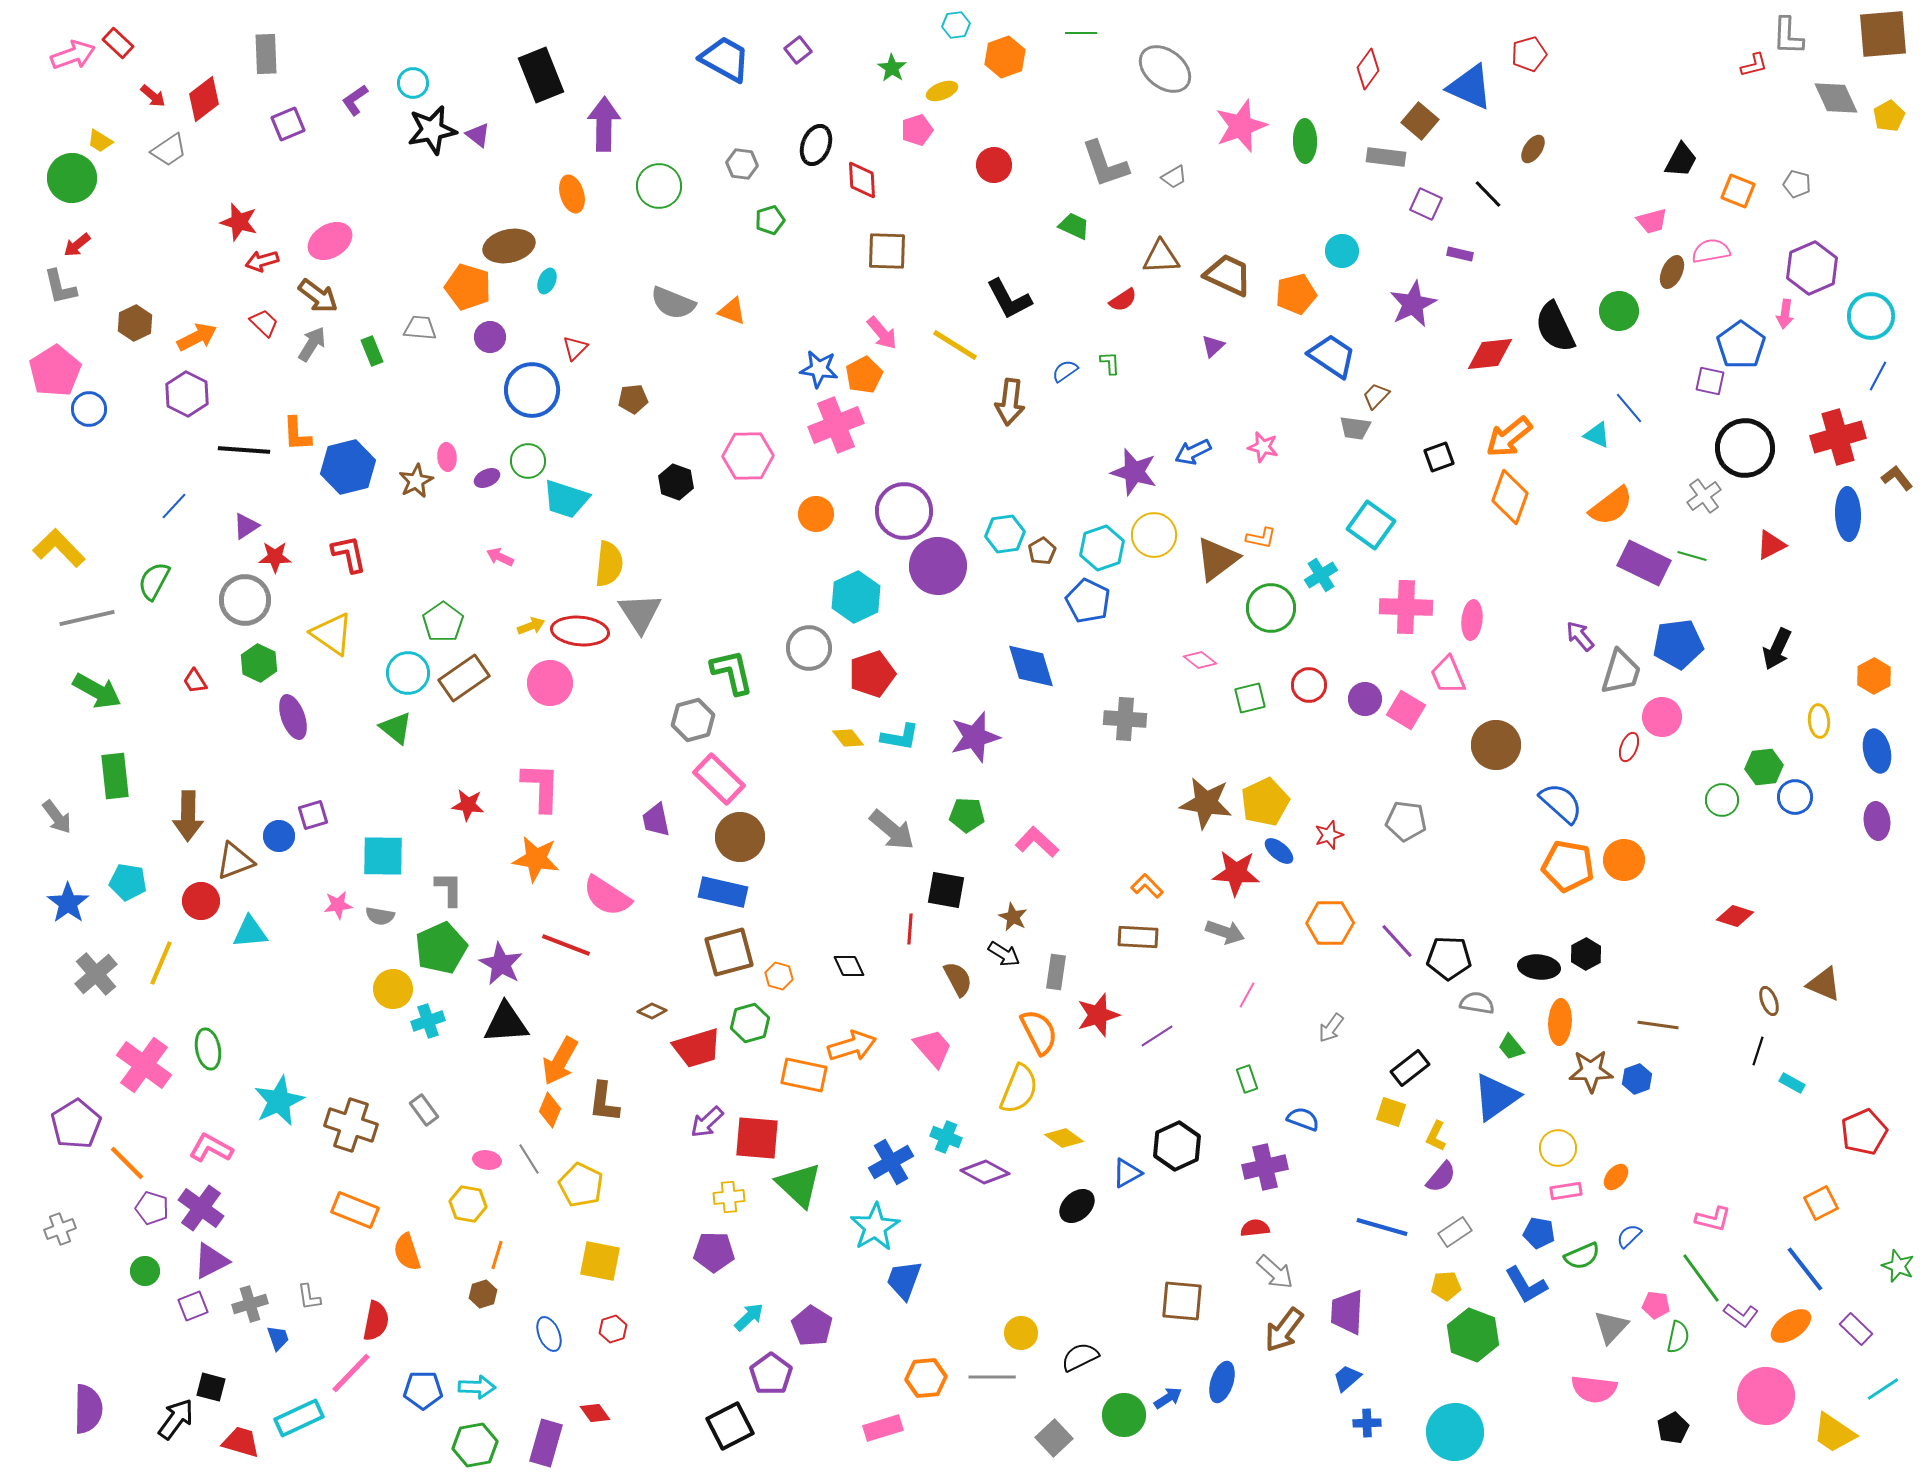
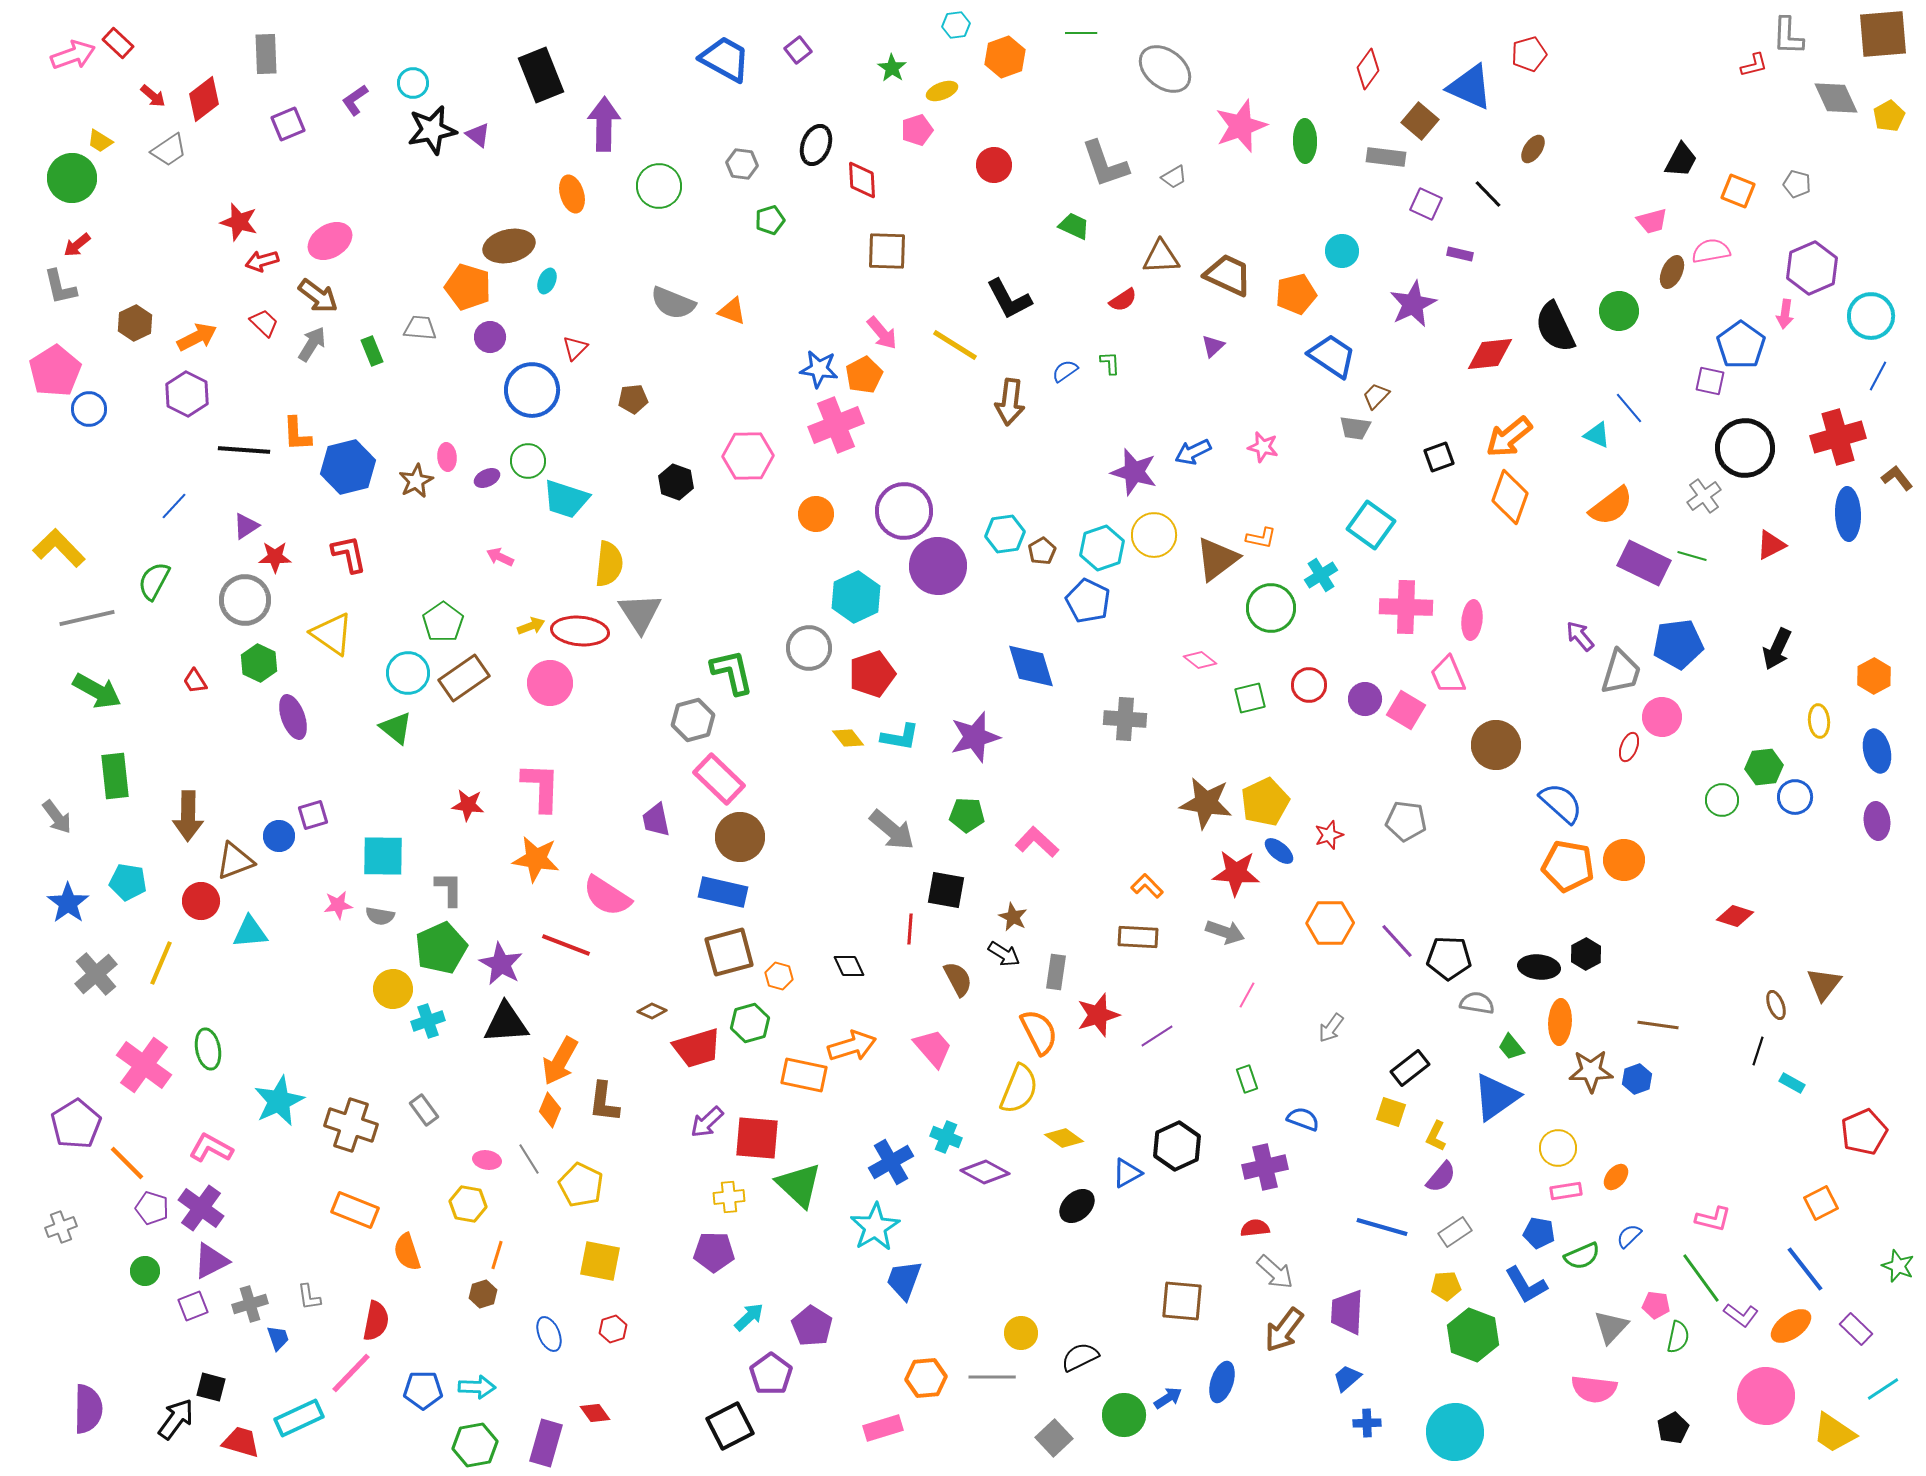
brown triangle at (1824, 984): rotated 45 degrees clockwise
brown ellipse at (1769, 1001): moved 7 px right, 4 px down
gray cross at (60, 1229): moved 1 px right, 2 px up
